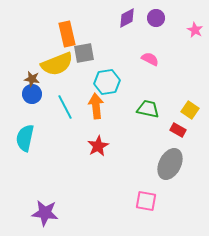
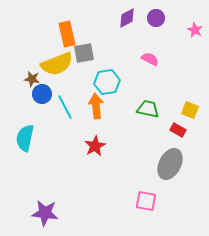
blue circle: moved 10 px right
yellow square: rotated 12 degrees counterclockwise
red star: moved 3 px left
